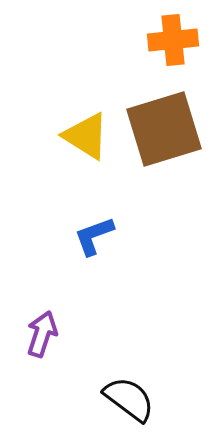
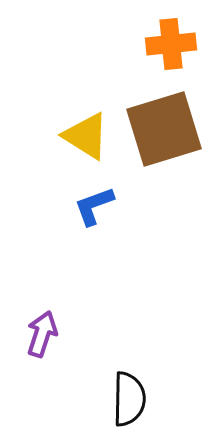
orange cross: moved 2 px left, 4 px down
blue L-shape: moved 30 px up
black semicircle: rotated 54 degrees clockwise
